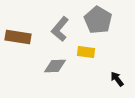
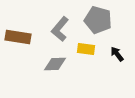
gray pentagon: rotated 16 degrees counterclockwise
yellow rectangle: moved 3 px up
gray diamond: moved 2 px up
black arrow: moved 25 px up
